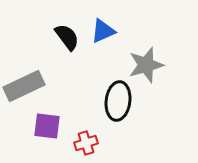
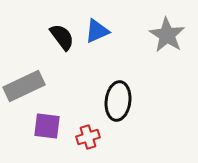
blue triangle: moved 6 px left
black semicircle: moved 5 px left
gray star: moved 21 px right, 30 px up; rotated 24 degrees counterclockwise
red cross: moved 2 px right, 6 px up
